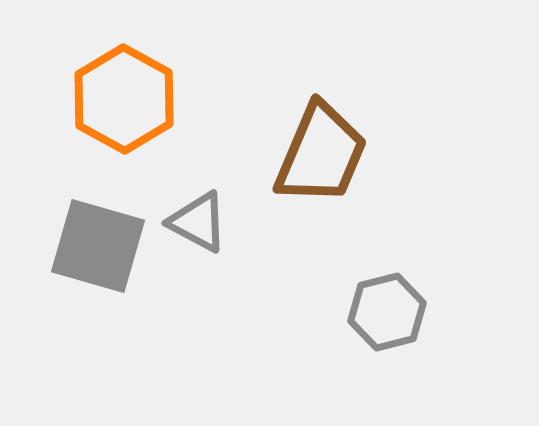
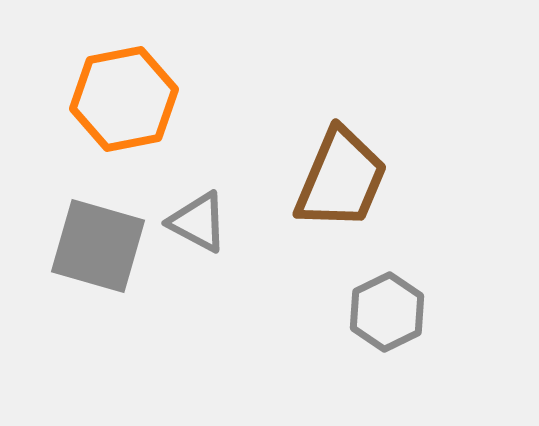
orange hexagon: rotated 20 degrees clockwise
brown trapezoid: moved 20 px right, 25 px down
gray hexagon: rotated 12 degrees counterclockwise
